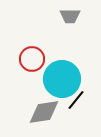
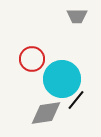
gray trapezoid: moved 7 px right
gray diamond: moved 2 px right, 1 px down
